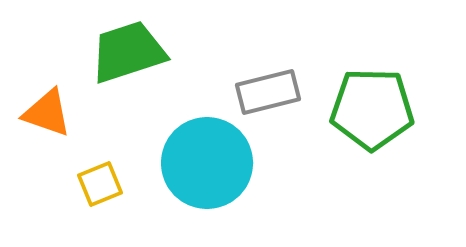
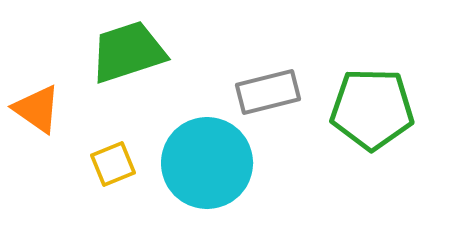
orange triangle: moved 10 px left, 4 px up; rotated 16 degrees clockwise
yellow square: moved 13 px right, 20 px up
